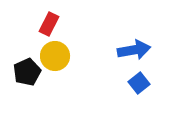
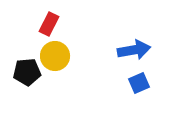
black pentagon: rotated 20 degrees clockwise
blue square: rotated 15 degrees clockwise
